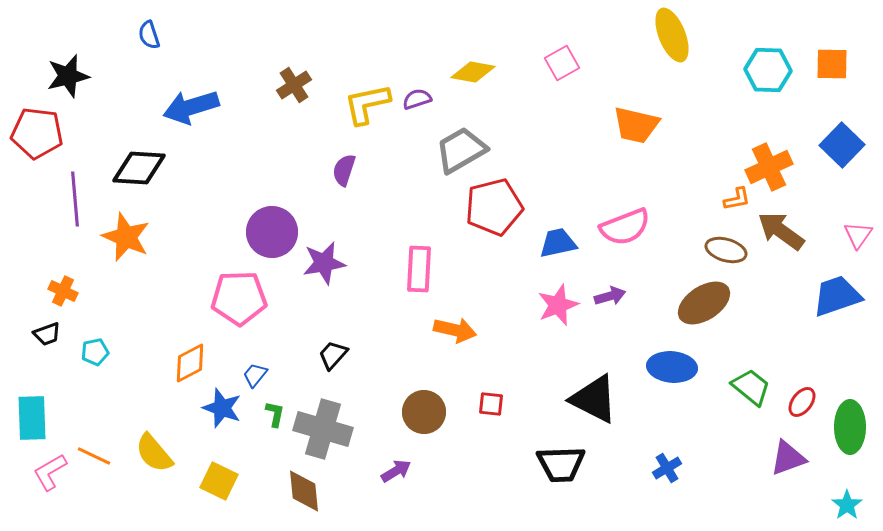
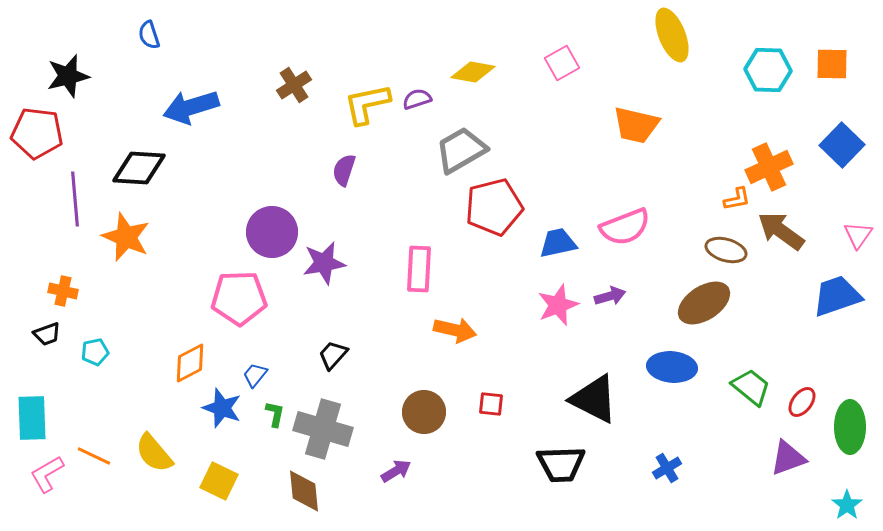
orange cross at (63, 291): rotated 12 degrees counterclockwise
pink L-shape at (50, 472): moved 3 px left, 2 px down
